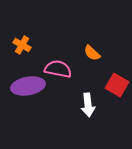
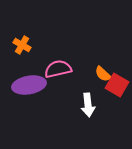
orange semicircle: moved 11 px right, 21 px down
pink semicircle: rotated 24 degrees counterclockwise
purple ellipse: moved 1 px right, 1 px up
